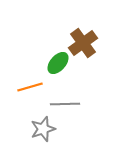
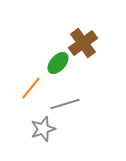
orange line: moved 1 px right, 1 px down; rotated 35 degrees counterclockwise
gray line: rotated 16 degrees counterclockwise
